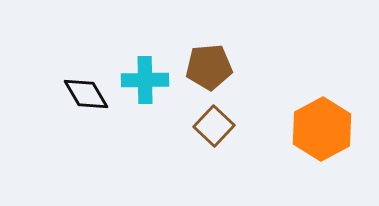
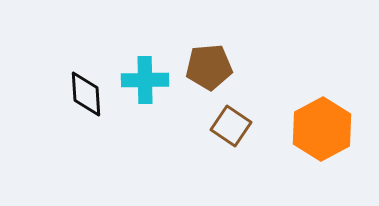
black diamond: rotated 27 degrees clockwise
brown square: moved 17 px right; rotated 9 degrees counterclockwise
